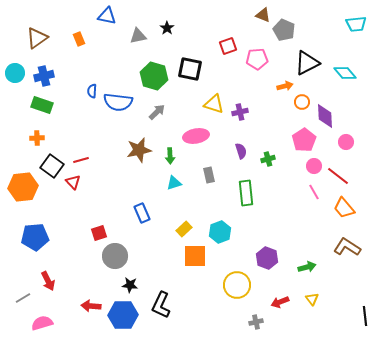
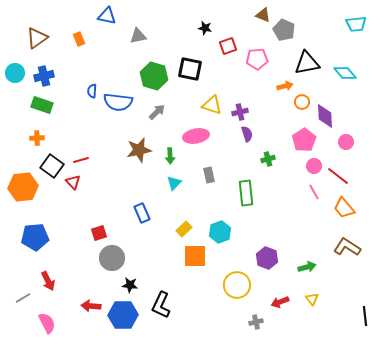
black star at (167, 28): moved 38 px right; rotated 24 degrees counterclockwise
black triangle at (307, 63): rotated 16 degrees clockwise
yellow triangle at (214, 104): moved 2 px left, 1 px down
purple semicircle at (241, 151): moved 6 px right, 17 px up
cyan triangle at (174, 183): rotated 28 degrees counterclockwise
gray circle at (115, 256): moved 3 px left, 2 px down
pink semicircle at (42, 323): moved 5 px right; rotated 80 degrees clockwise
